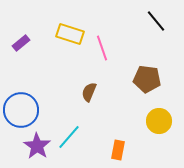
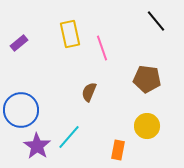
yellow rectangle: rotated 60 degrees clockwise
purple rectangle: moved 2 px left
yellow circle: moved 12 px left, 5 px down
